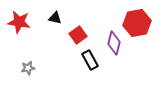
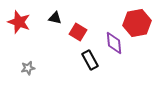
red star: rotated 10 degrees clockwise
red square: moved 3 px up; rotated 24 degrees counterclockwise
purple diamond: rotated 20 degrees counterclockwise
